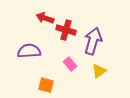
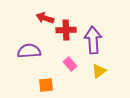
red cross: rotated 18 degrees counterclockwise
purple arrow: moved 1 px up; rotated 20 degrees counterclockwise
orange square: rotated 21 degrees counterclockwise
